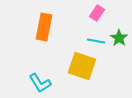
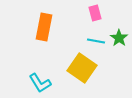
pink rectangle: moved 2 px left; rotated 49 degrees counterclockwise
yellow square: moved 2 px down; rotated 16 degrees clockwise
